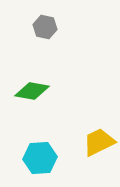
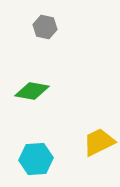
cyan hexagon: moved 4 px left, 1 px down
